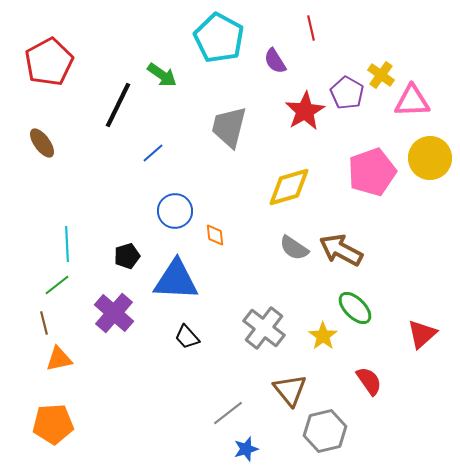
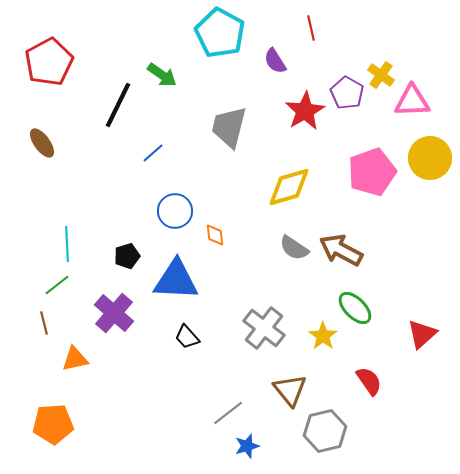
cyan pentagon: moved 1 px right, 5 px up
orange triangle: moved 16 px right
blue star: moved 1 px right, 3 px up
